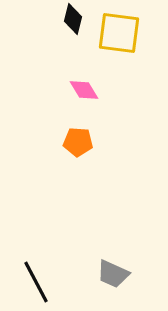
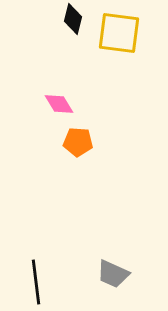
pink diamond: moved 25 px left, 14 px down
black line: rotated 21 degrees clockwise
